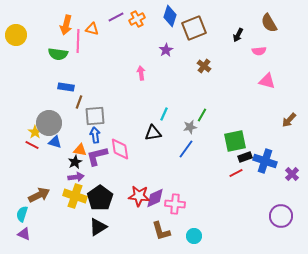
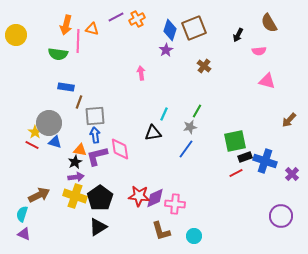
blue diamond at (170, 16): moved 14 px down
green line at (202, 115): moved 5 px left, 4 px up
